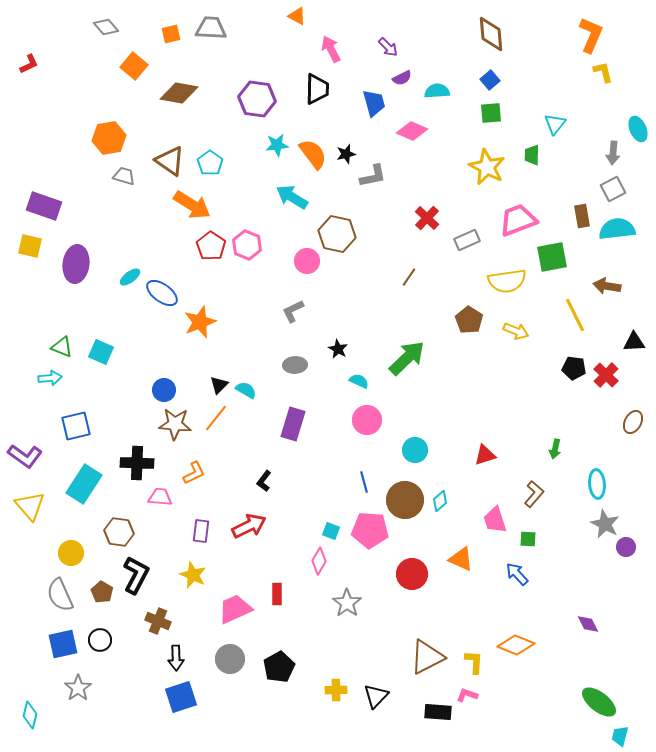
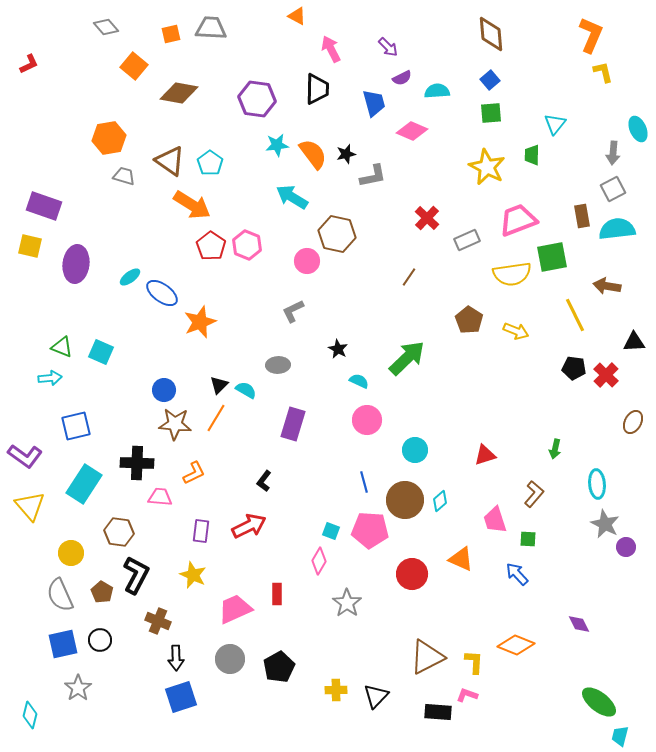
yellow semicircle at (507, 281): moved 5 px right, 7 px up
gray ellipse at (295, 365): moved 17 px left
orange line at (216, 418): rotated 8 degrees counterclockwise
purple diamond at (588, 624): moved 9 px left
